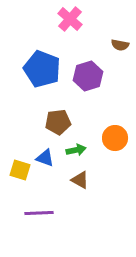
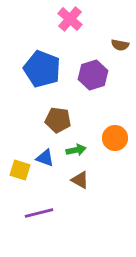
purple hexagon: moved 5 px right, 1 px up
brown pentagon: moved 2 px up; rotated 15 degrees clockwise
purple line: rotated 12 degrees counterclockwise
